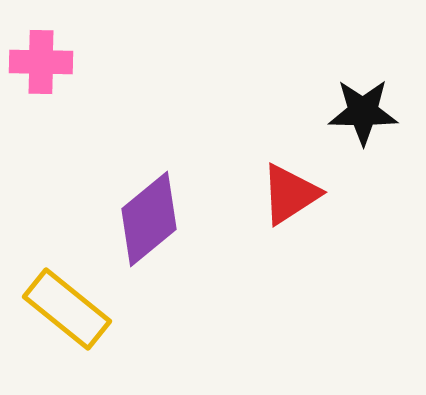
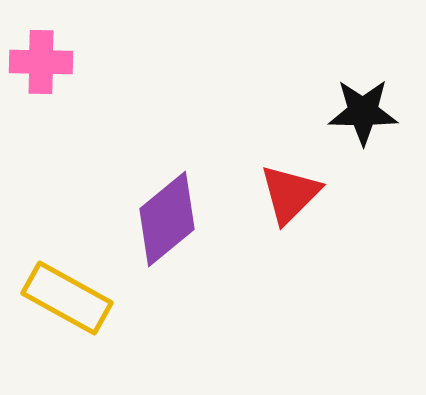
red triangle: rotated 12 degrees counterclockwise
purple diamond: moved 18 px right
yellow rectangle: moved 11 px up; rotated 10 degrees counterclockwise
